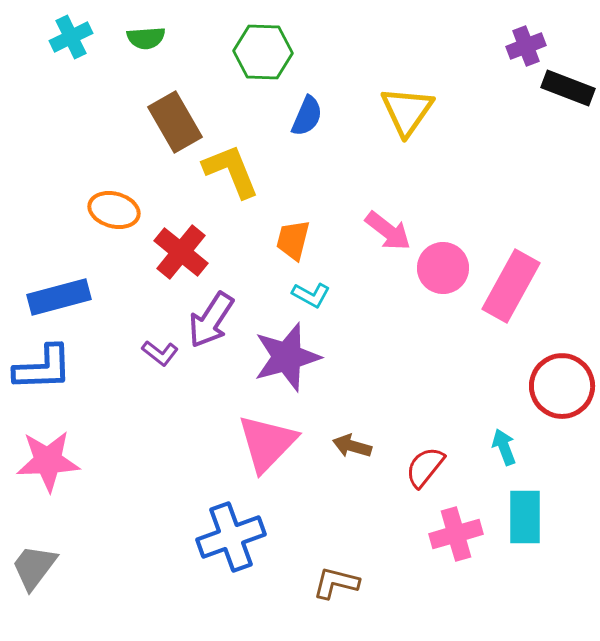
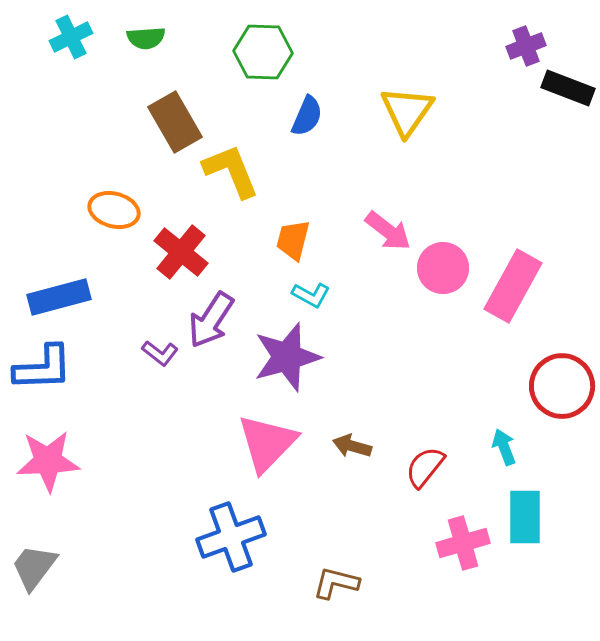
pink rectangle: moved 2 px right
pink cross: moved 7 px right, 9 px down
